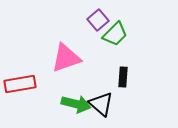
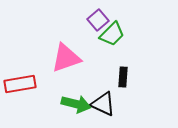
green trapezoid: moved 3 px left
black triangle: moved 2 px right; rotated 16 degrees counterclockwise
